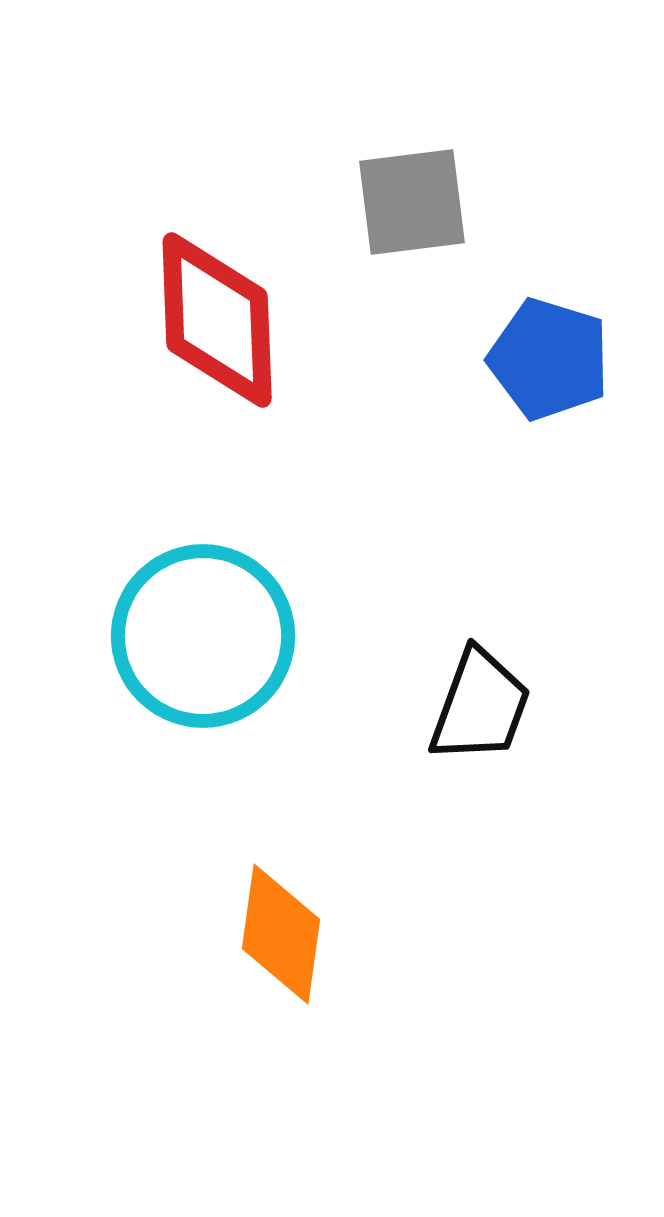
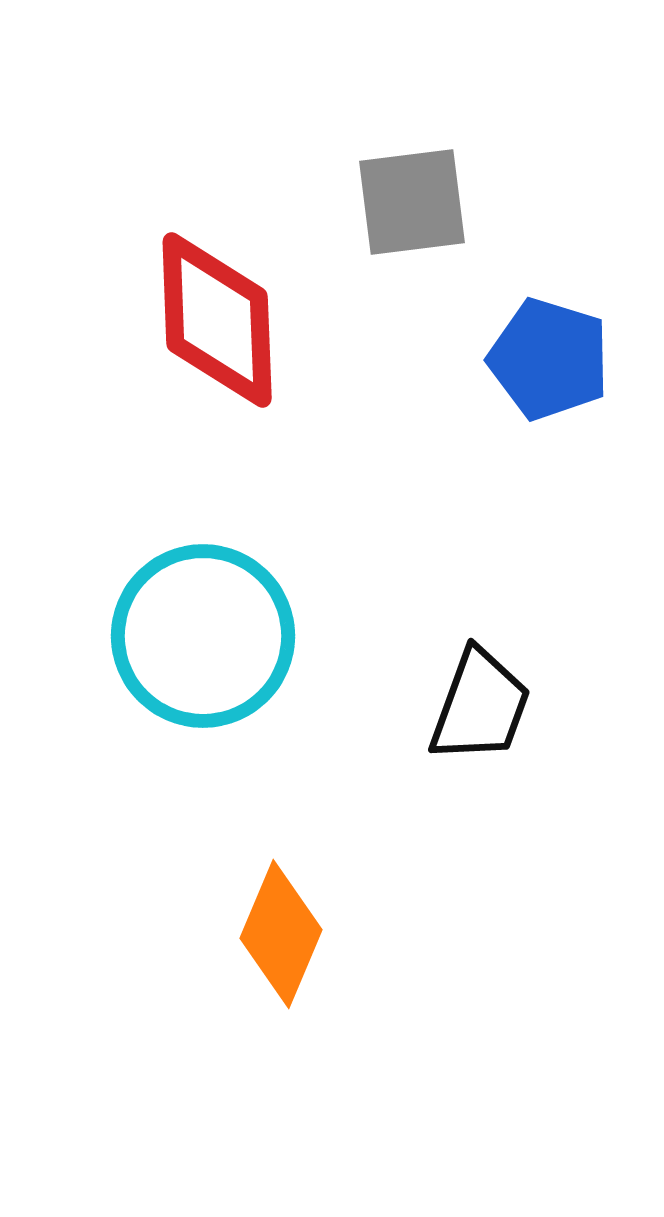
orange diamond: rotated 15 degrees clockwise
